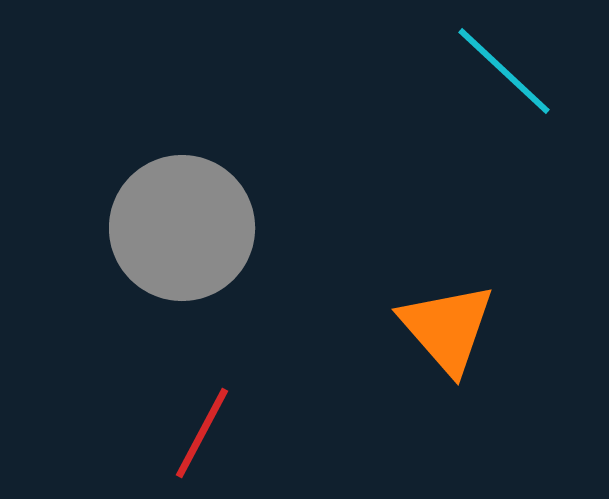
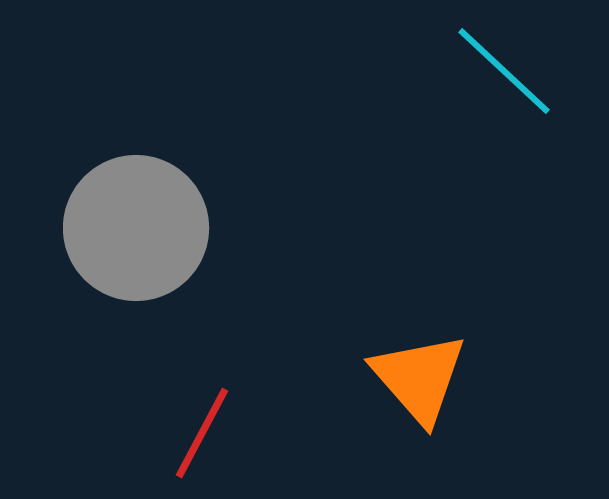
gray circle: moved 46 px left
orange triangle: moved 28 px left, 50 px down
